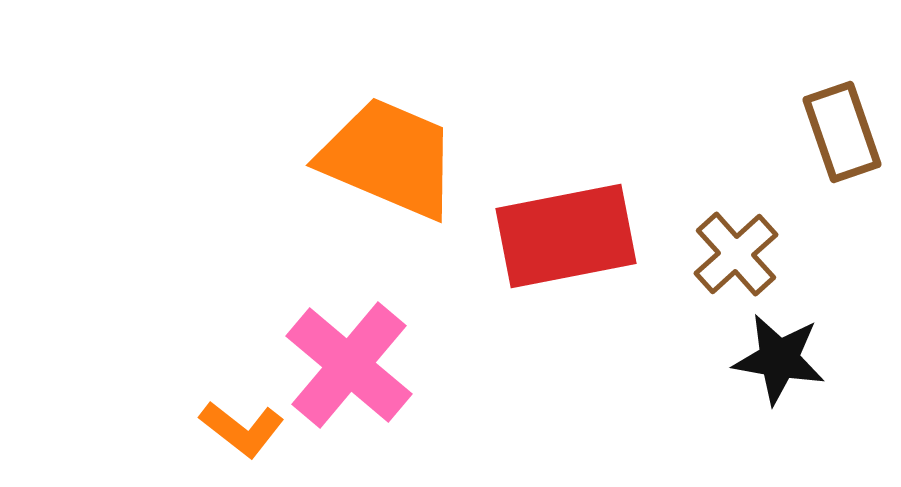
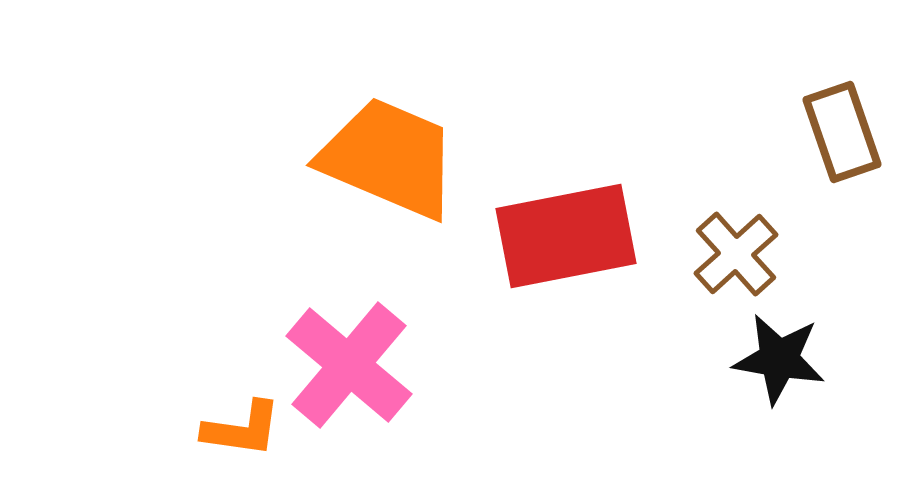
orange L-shape: rotated 30 degrees counterclockwise
